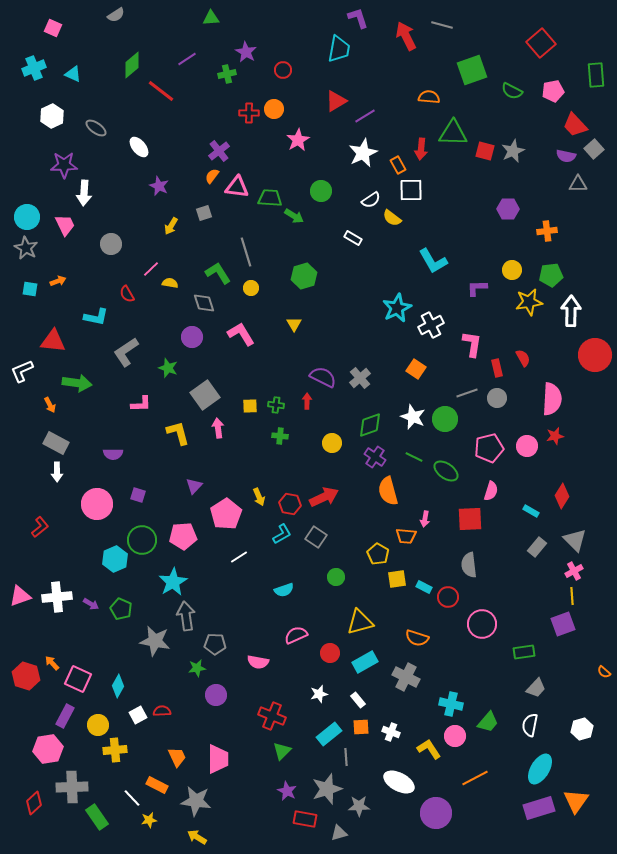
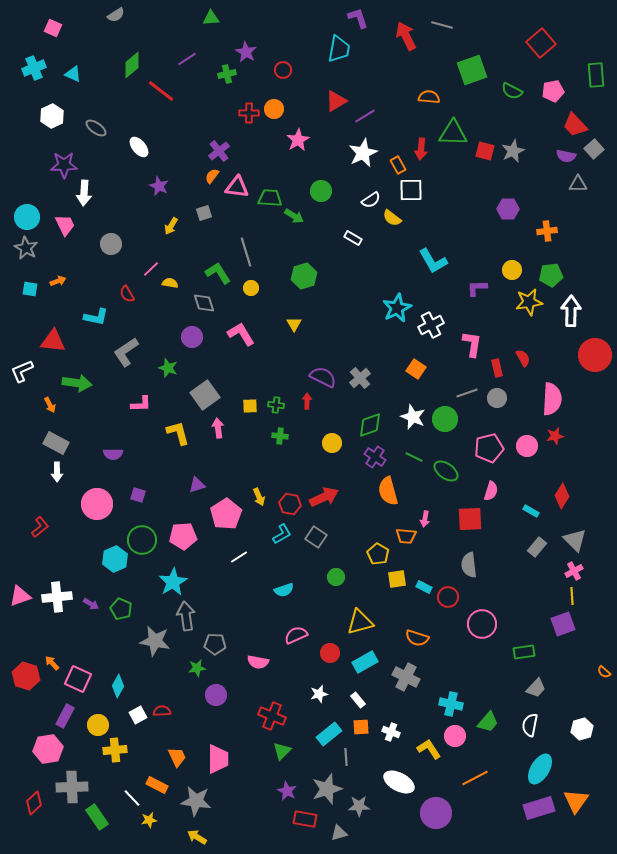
purple triangle at (194, 486): moved 3 px right, 1 px up; rotated 30 degrees clockwise
